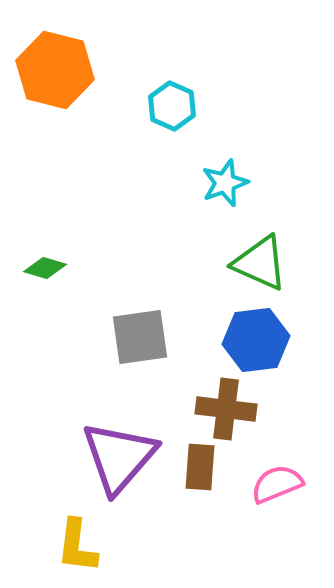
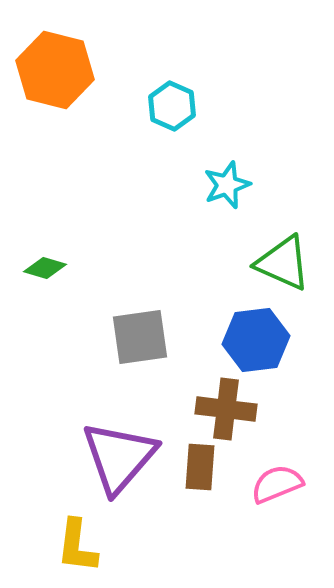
cyan star: moved 2 px right, 2 px down
green triangle: moved 23 px right
